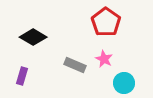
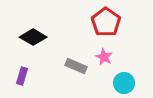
pink star: moved 2 px up
gray rectangle: moved 1 px right, 1 px down
